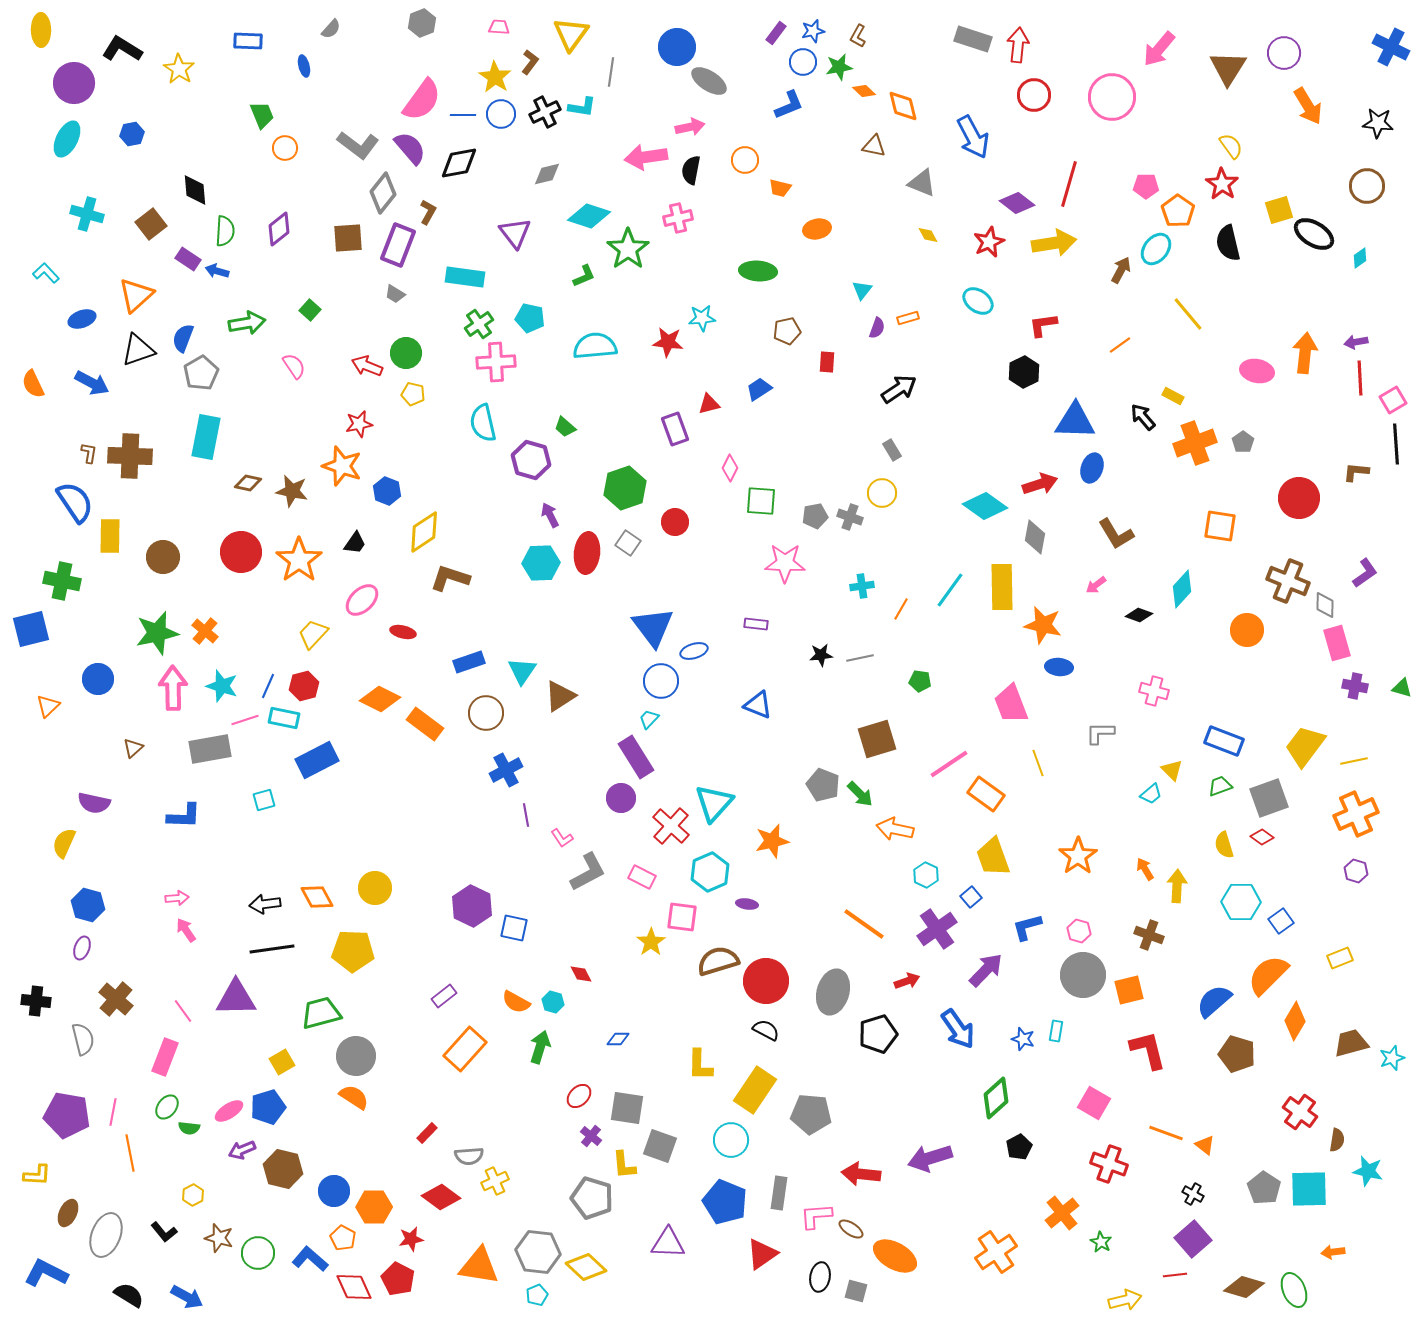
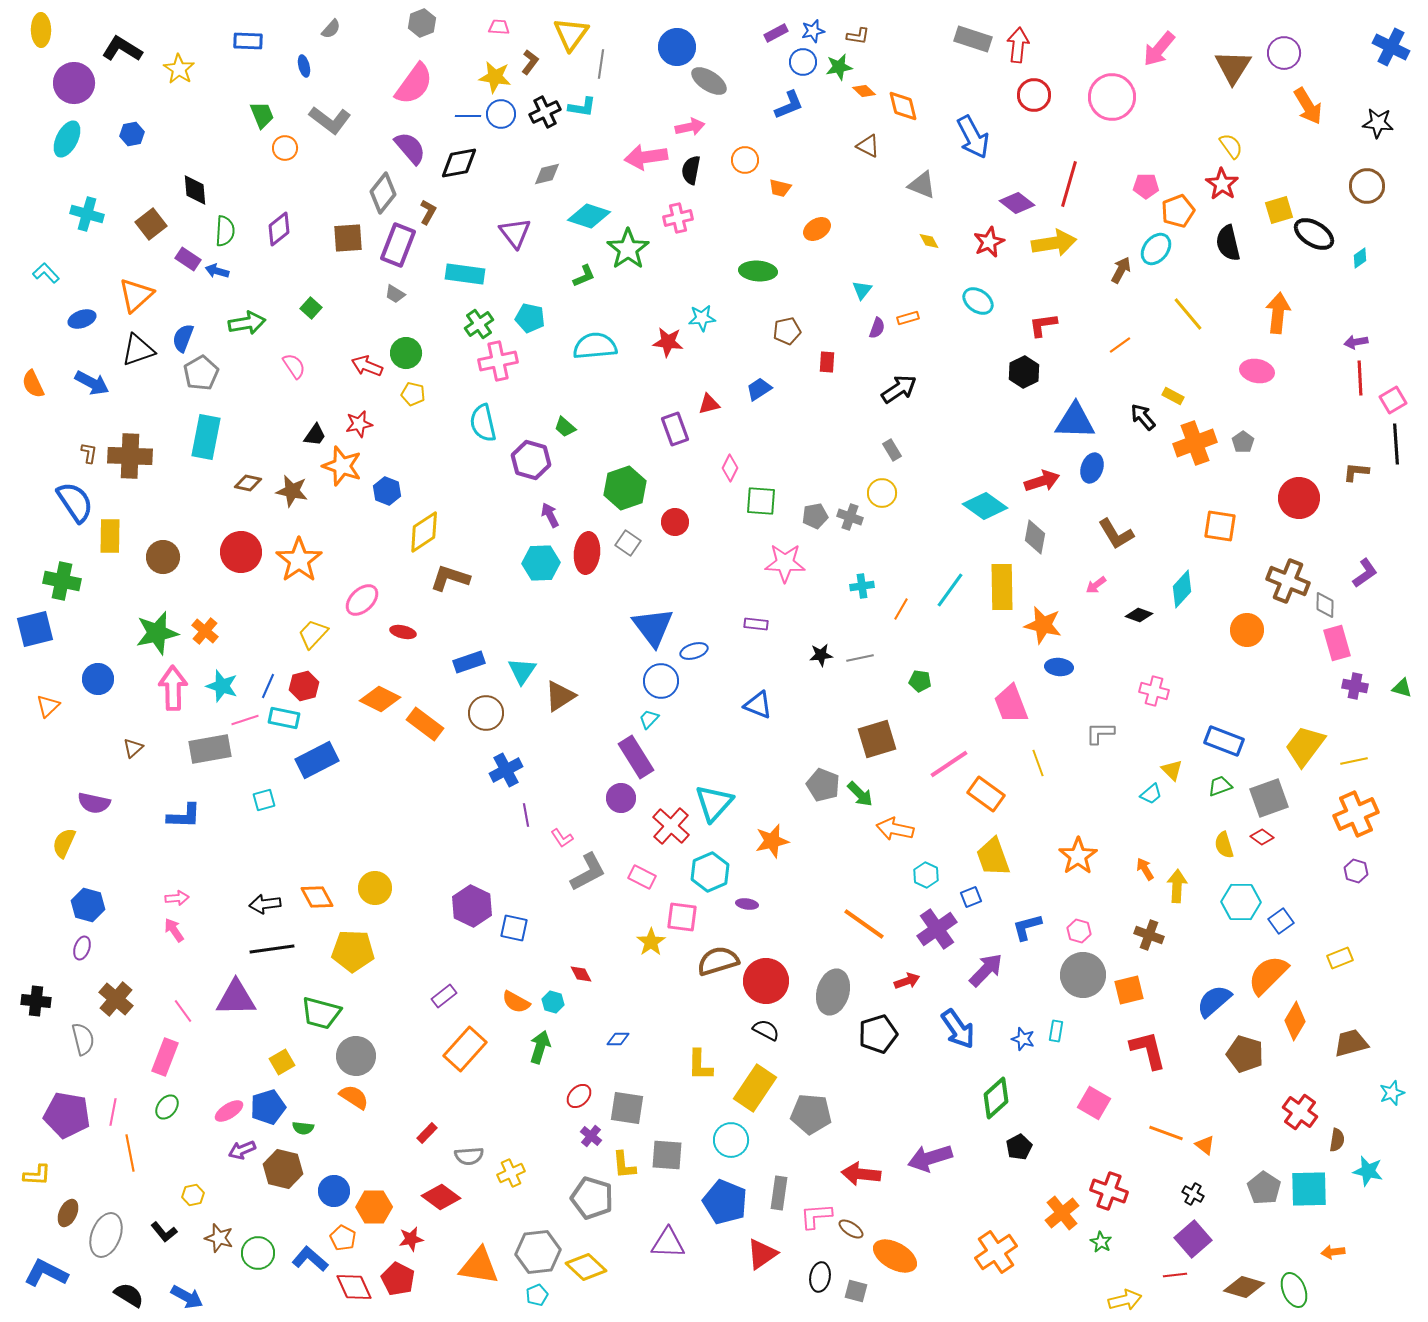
purple rectangle at (776, 33): rotated 25 degrees clockwise
brown L-shape at (858, 36): rotated 110 degrees counterclockwise
brown triangle at (1228, 68): moved 5 px right, 1 px up
gray line at (611, 72): moved 10 px left, 8 px up
yellow star at (495, 77): rotated 24 degrees counterclockwise
pink semicircle at (422, 100): moved 8 px left, 16 px up
blue line at (463, 115): moved 5 px right, 1 px down
gray L-shape at (358, 145): moved 28 px left, 25 px up
brown triangle at (874, 146): moved 6 px left; rotated 15 degrees clockwise
gray triangle at (922, 183): moved 2 px down
orange pentagon at (1178, 211): rotated 16 degrees clockwise
orange ellipse at (817, 229): rotated 20 degrees counterclockwise
yellow diamond at (928, 235): moved 1 px right, 6 px down
cyan rectangle at (465, 277): moved 3 px up
green square at (310, 310): moved 1 px right, 2 px up
orange arrow at (1305, 353): moved 27 px left, 40 px up
pink cross at (496, 362): moved 2 px right, 1 px up; rotated 9 degrees counterclockwise
red arrow at (1040, 484): moved 2 px right, 3 px up
black trapezoid at (355, 543): moved 40 px left, 108 px up
blue square at (31, 629): moved 4 px right
blue square at (971, 897): rotated 20 degrees clockwise
pink arrow at (186, 930): moved 12 px left
green trapezoid at (321, 1013): rotated 150 degrees counterclockwise
brown pentagon at (1237, 1054): moved 8 px right
cyan star at (1392, 1058): moved 35 px down
yellow rectangle at (755, 1090): moved 2 px up
green semicircle at (189, 1128): moved 114 px right
gray square at (660, 1146): moved 7 px right, 9 px down; rotated 16 degrees counterclockwise
red cross at (1109, 1164): moved 27 px down
yellow cross at (495, 1181): moved 16 px right, 8 px up
yellow hexagon at (193, 1195): rotated 15 degrees clockwise
gray hexagon at (538, 1252): rotated 12 degrees counterclockwise
